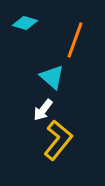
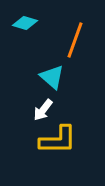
yellow L-shape: rotated 51 degrees clockwise
